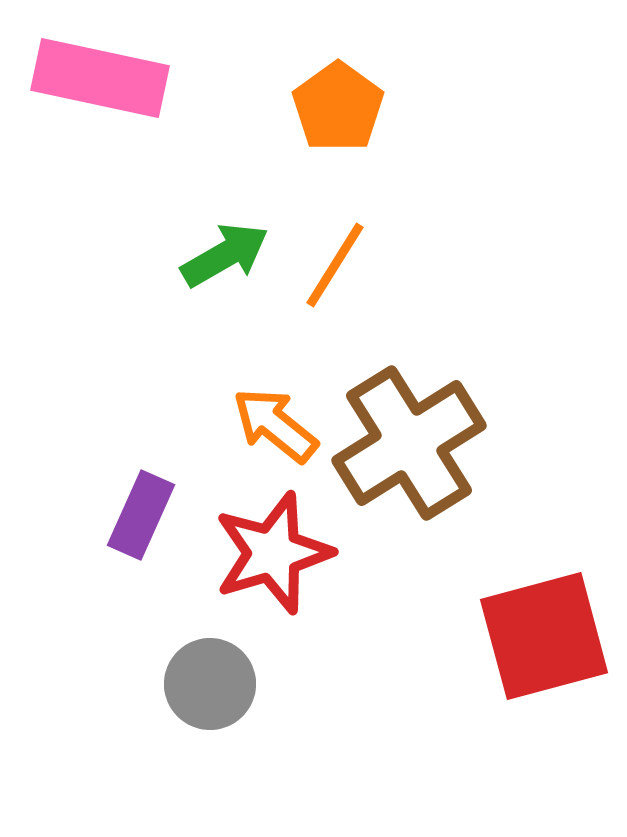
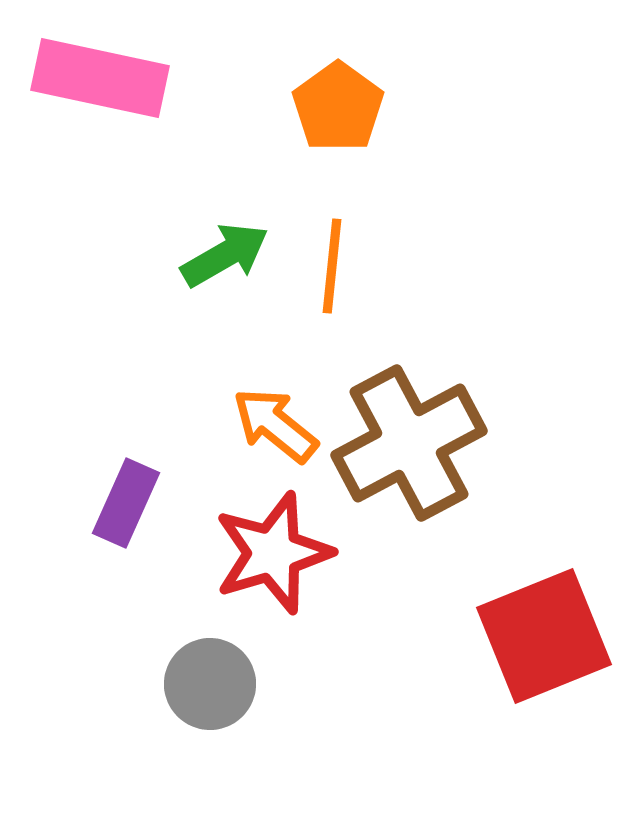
orange line: moved 3 px left, 1 px down; rotated 26 degrees counterclockwise
brown cross: rotated 4 degrees clockwise
purple rectangle: moved 15 px left, 12 px up
red square: rotated 7 degrees counterclockwise
